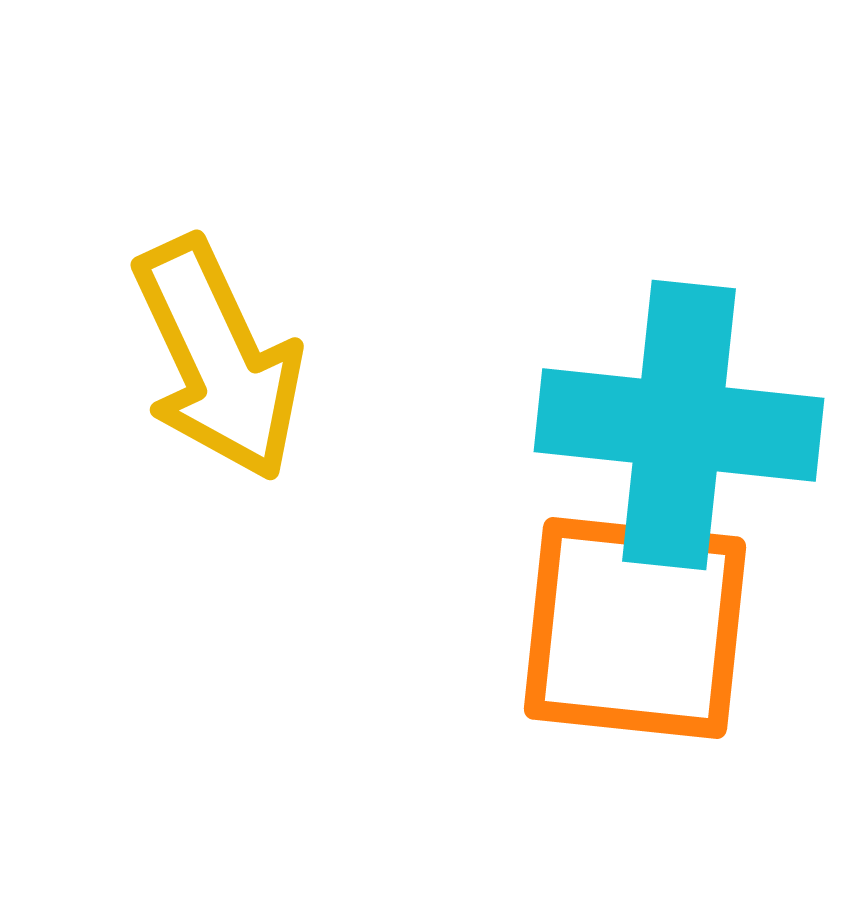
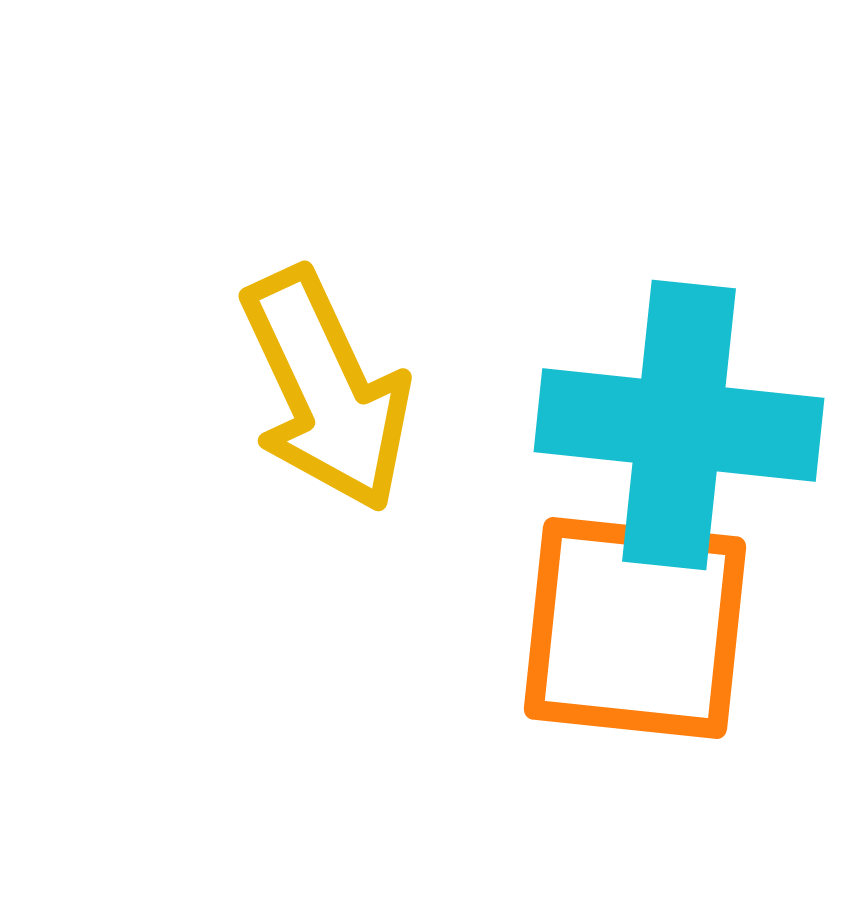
yellow arrow: moved 108 px right, 31 px down
